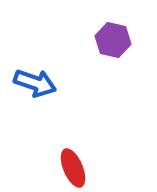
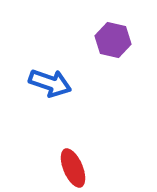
blue arrow: moved 15 px right
